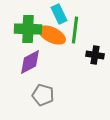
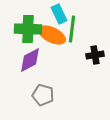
green line: moved 3 px left, 1 px up
black cross: rotated 18 degrees counterclockwise
purple diamond: moved 2 px up
